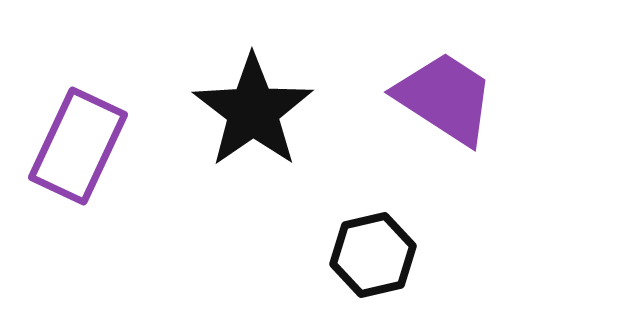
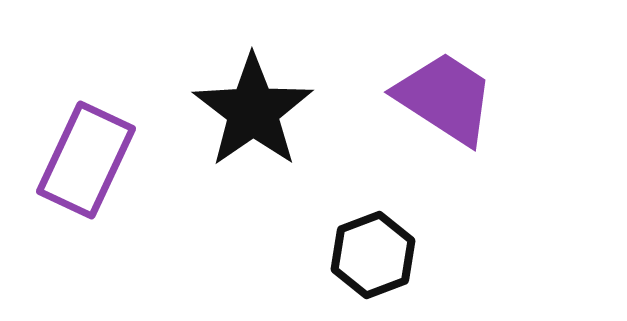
purple rectangle: moved 8 px right, 14 px down
black hexagon: rotated 8 degrees counterclockwise
